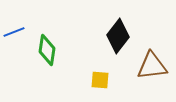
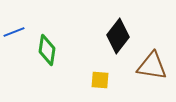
brown triangle: rotated 16 degrees clockwise
